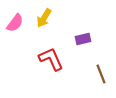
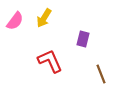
pink semicircle: moved 2 px up
purple rectangle: rotated 63 degrees counterclockwise
red L-shape: moved 1 px left, 2 px down
